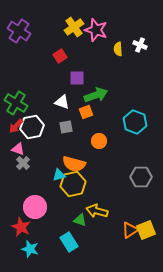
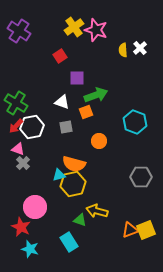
white cross: moved 3 px down; rotated 24 degrees clockwise
yellow semicircle: moved 5 px right, 1 px down
orange triangle: rotated 12 degrees clockwise
